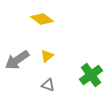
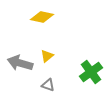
yellow diamond: moved 2 px up; rotated 25 degrees counterclockwise
gray arrow: moved 3 px right, 3 px down; rotated 50 degrees clockwise
green cross: moved 3 px up
